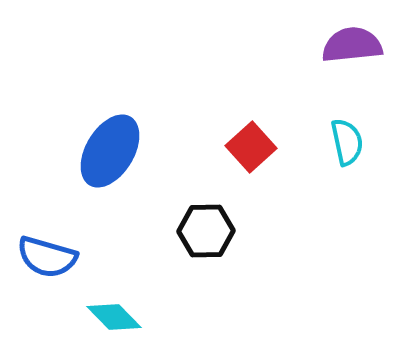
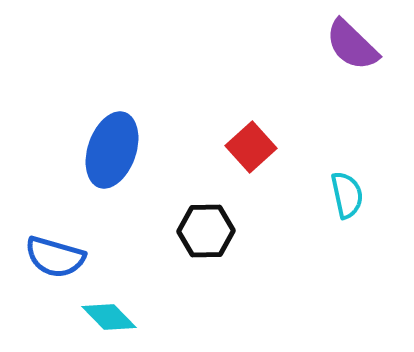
purple semicircle: rotated 130 degrees counterclockwise
cyan semicircle: moved 53 px down
blue ellipse: moved 2 px right, 1 px up; rotated 12 degrees counterclockwise
blue semicircle: moved 8 px right
cyan diamond: moved 5 px left
